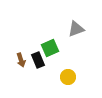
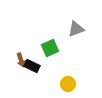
black rectangle: moved 6 px left, 6 px down; rotated 42 degrees counterclockwise
yellow circle: moved 7 px down
